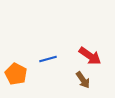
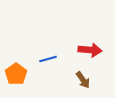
red arrow: moved 6 px up; rotated 30 degrees counterclockwise
orange pentagon: rotated 10 degrees clockwise
